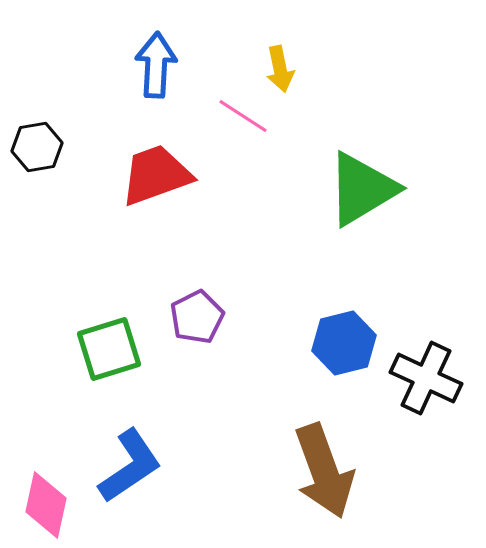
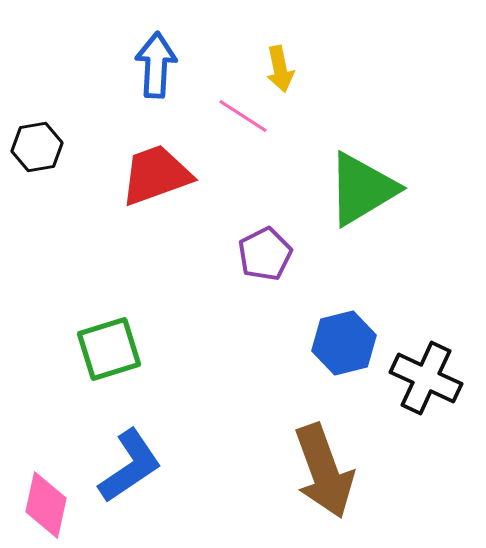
purple pentagon: moved 68 px right, 63 px up
